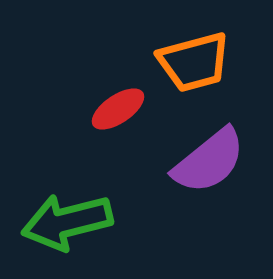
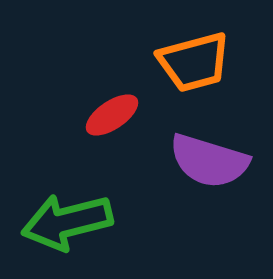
red ellipse: moved 6 px left, 6 px down
purple semicircle: rotated 56 degrees clockwise
